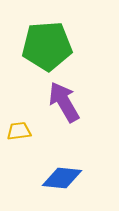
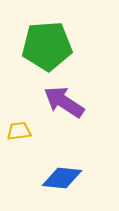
purple arrow: rotated 27 degrees counterclockwise
